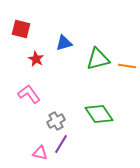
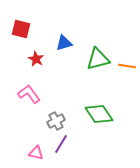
pink triangle: moved 4 px left
